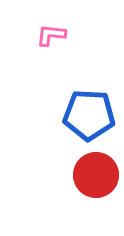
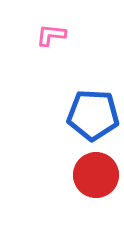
blue pentagon: moved 4 px right
